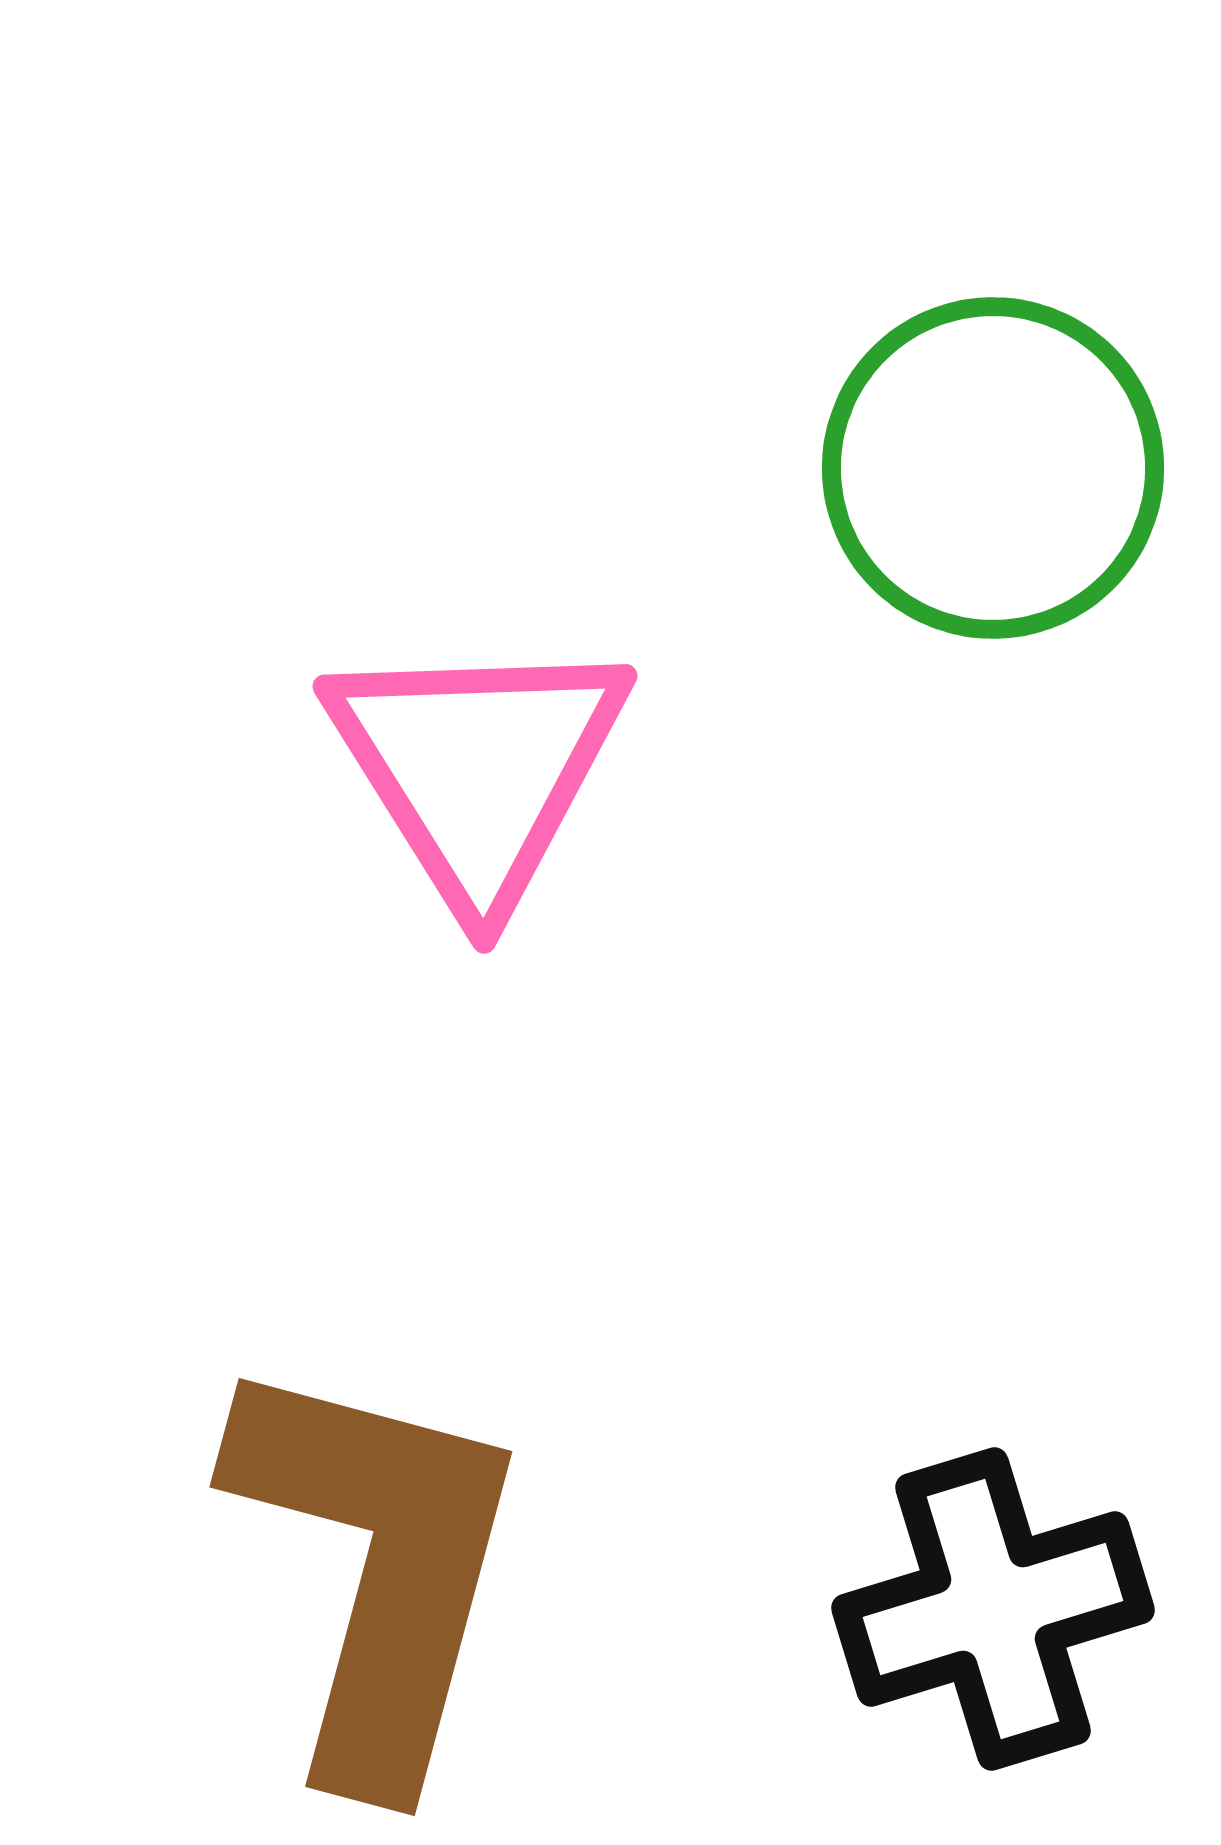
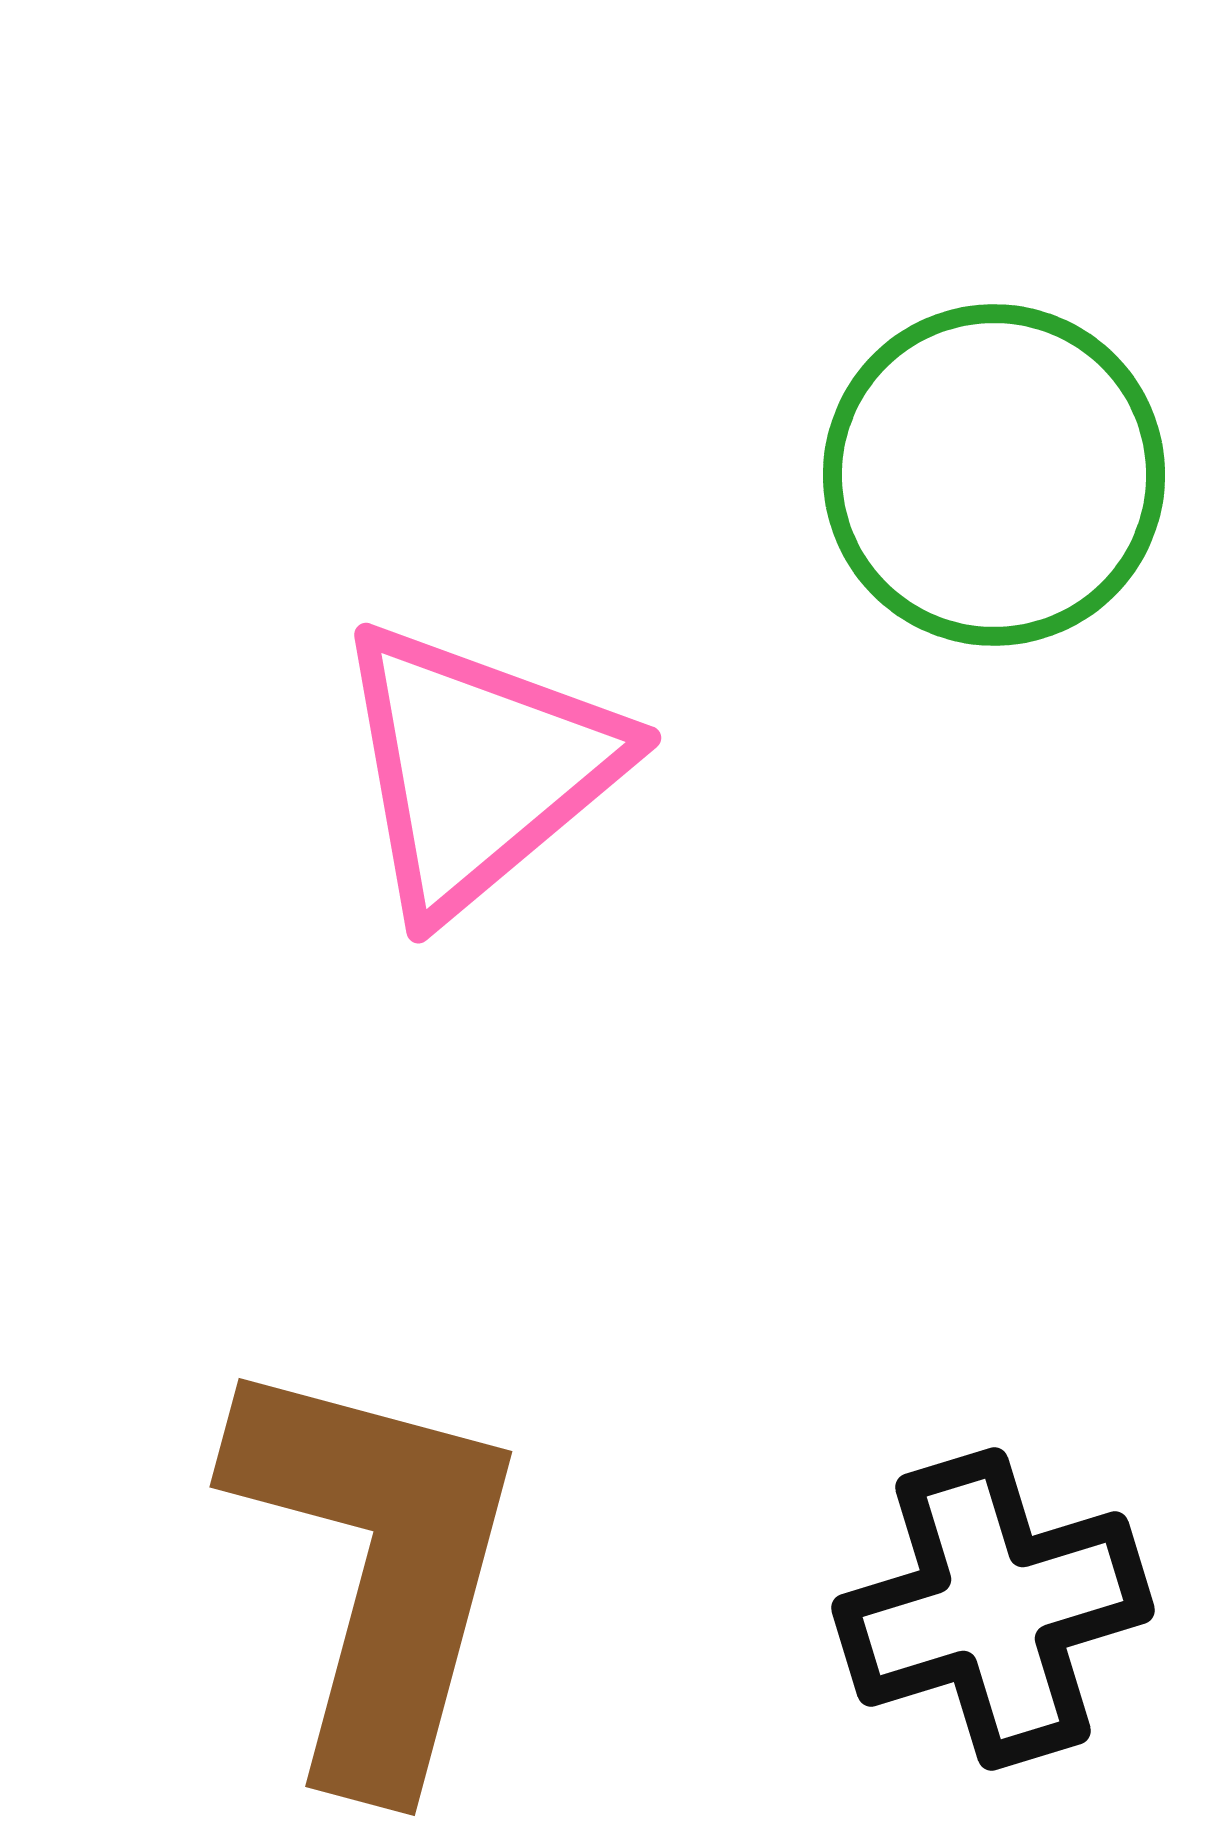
green circle: moved 1 px right, 7 px down
pink triangle: rotated 22 degrees clockwise
